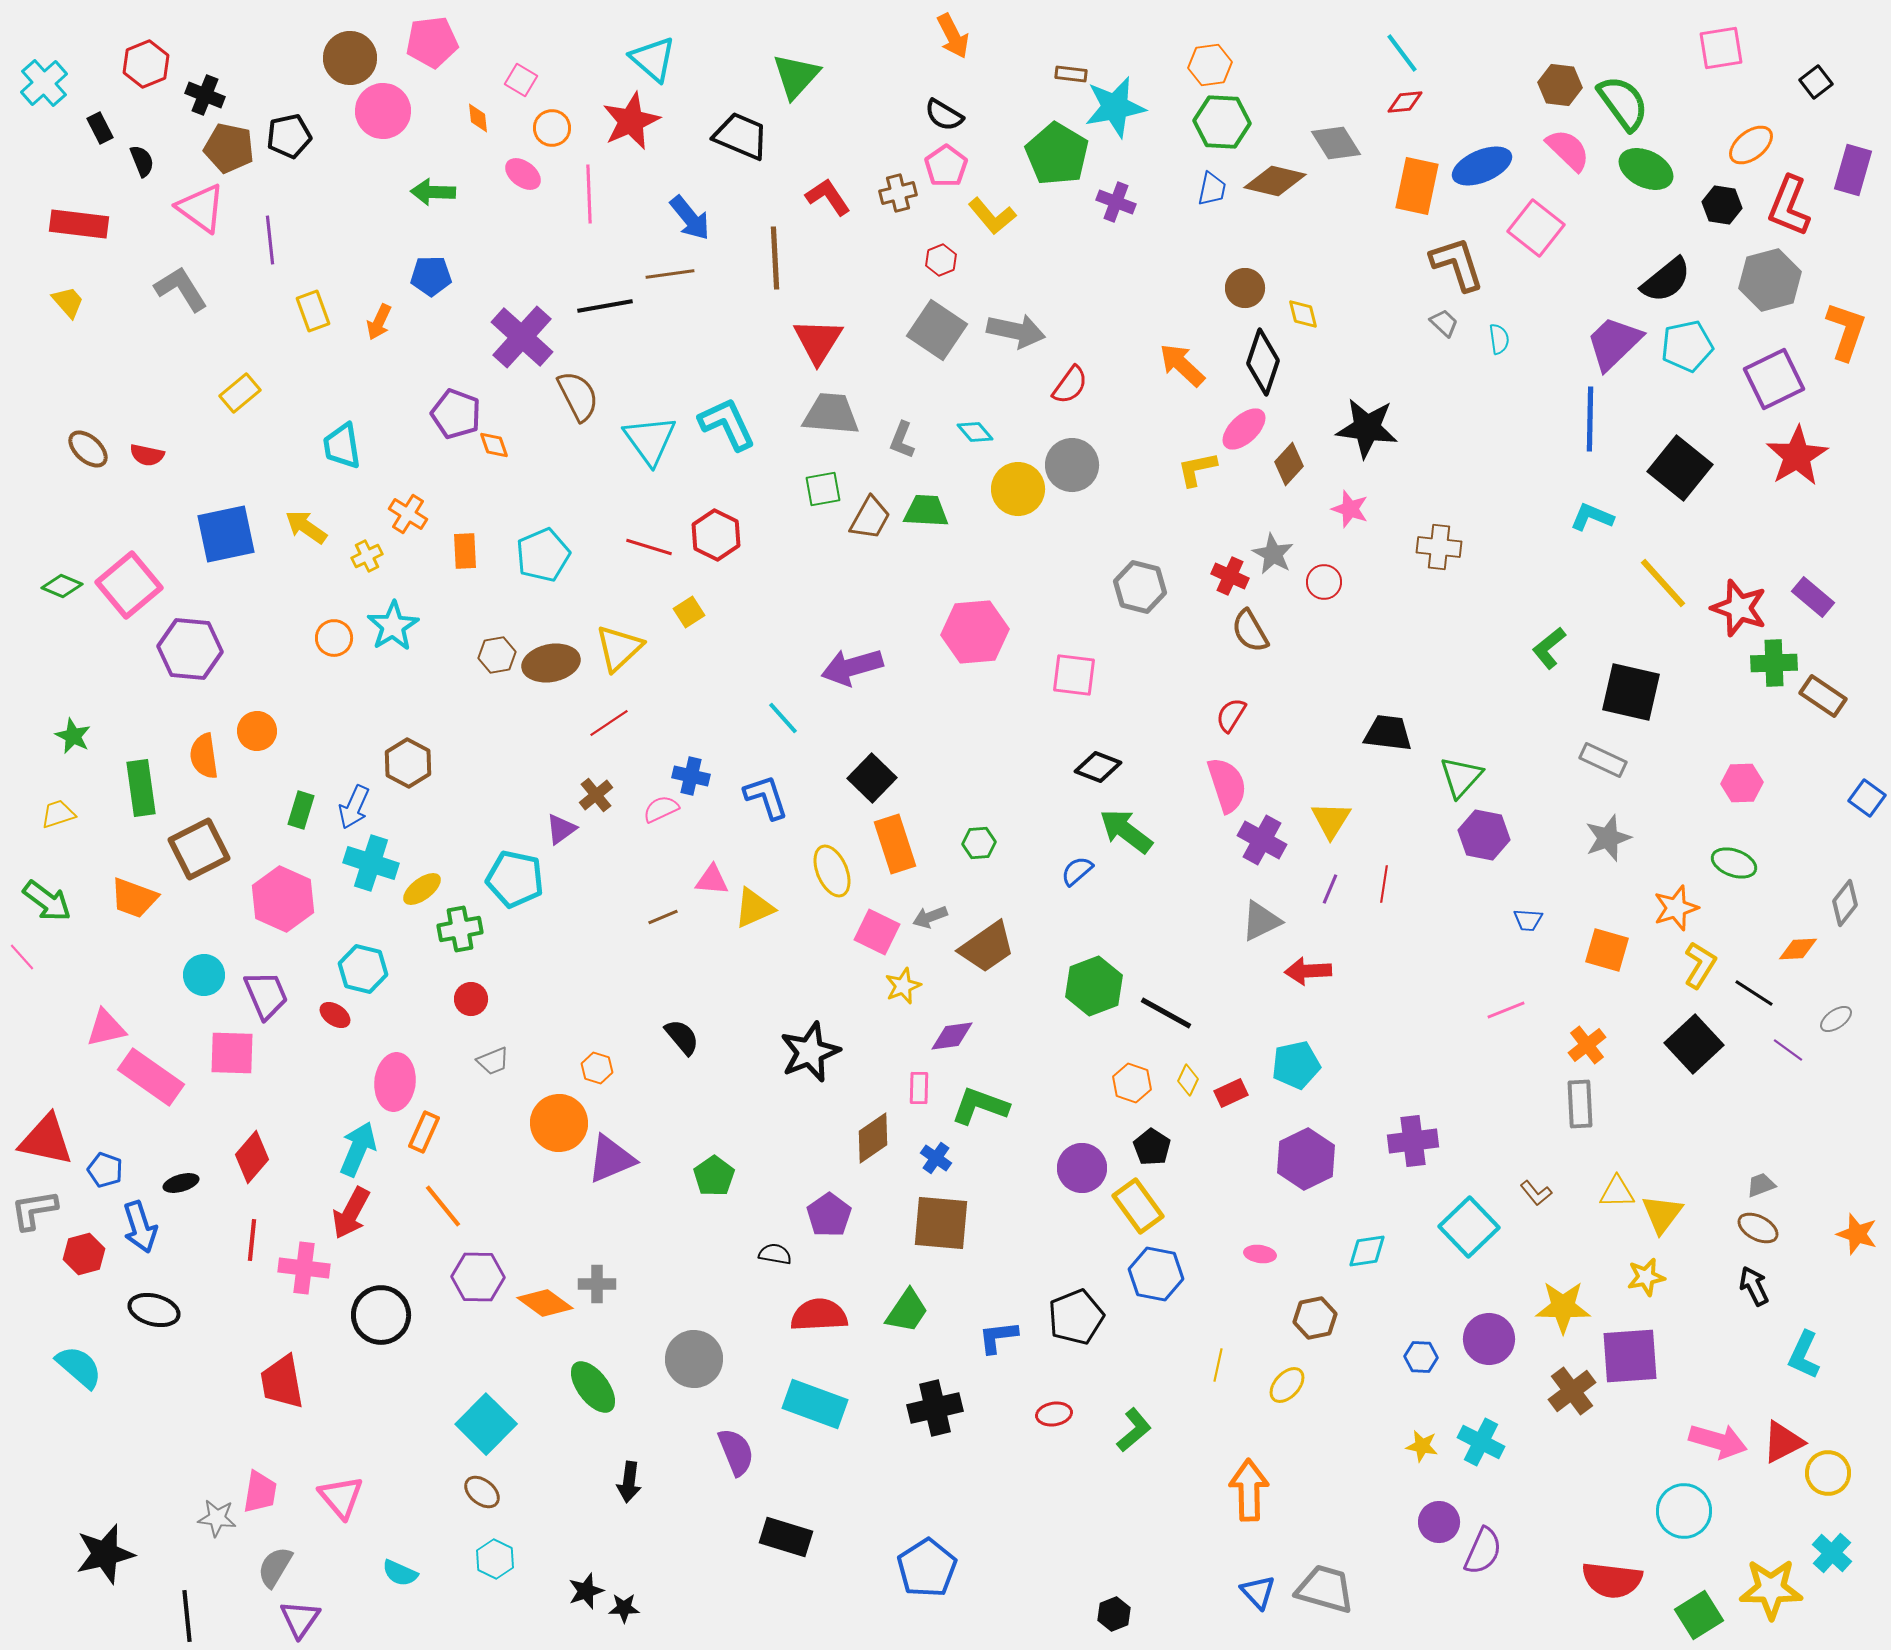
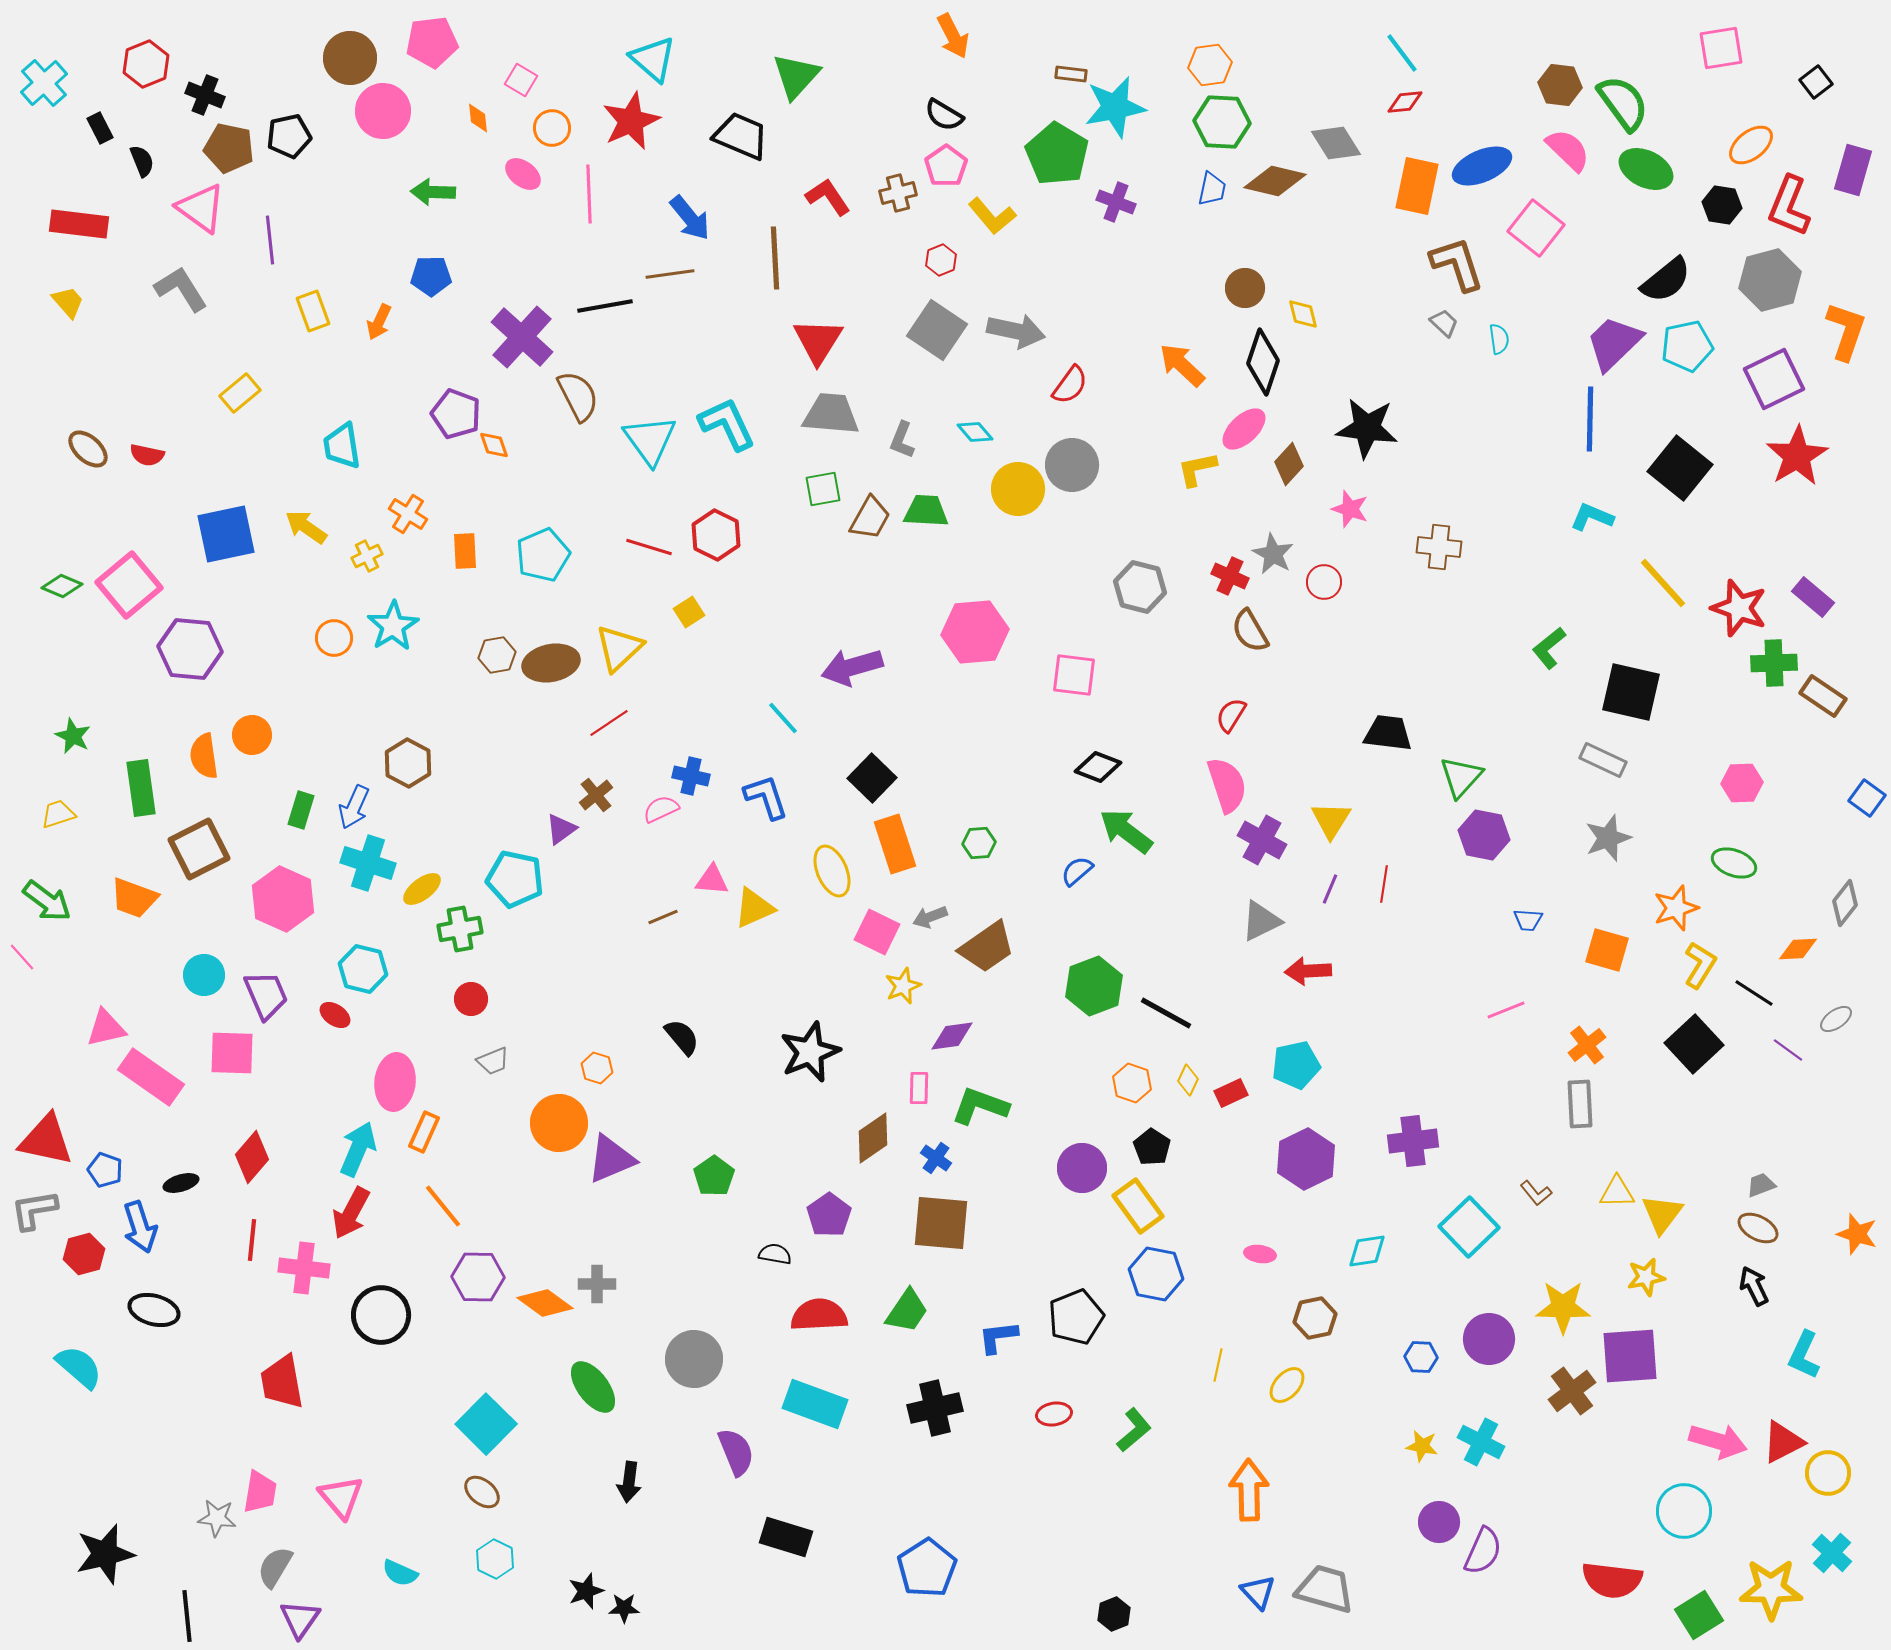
orange circle at (257, 731): moved 5 px left, 4 px down
cyan cross at (371, 863): moved 3 px left
